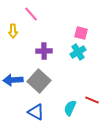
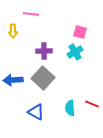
pink line: rotated 42 degrees counterclockwise
pink square: moved 1 px left, 1 px up
cyan cross: moved 3 px left
gray square: moved 4 px right, 3 px up
red line: moved 4 px down
cyan semicircle: rotated 28 degrees counterclockwise
